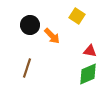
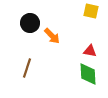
yellow square: moved 14 px right, 5 px up; rotated 21 degrees counterclockwise
black circle: moved 2 px up
green diamond: rotated 70 degrees counterclockwise
